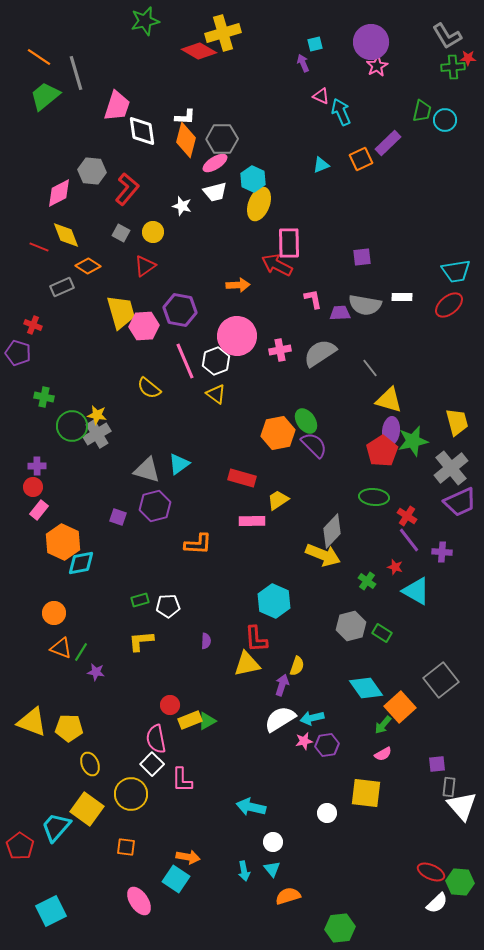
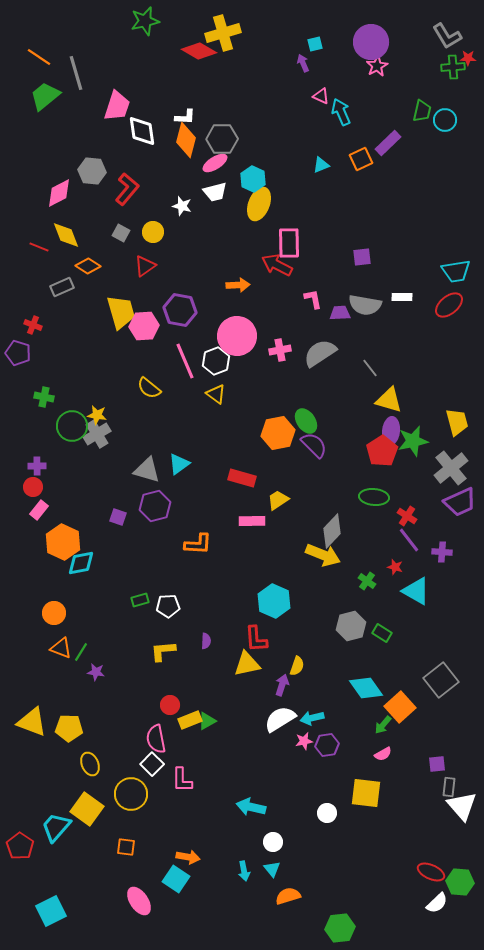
yellow L-shape at (141, 641): moved 22 px right, 10 px down
